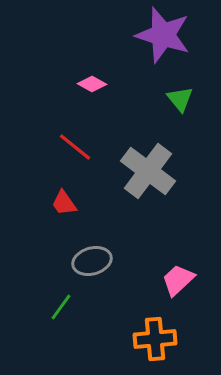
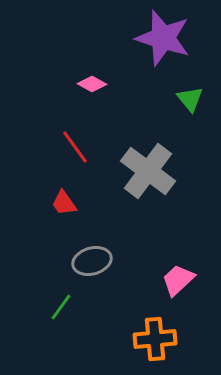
purple star: moved 3 px down
green triangle: moved 10 px right
red line: rotated 15 degrees clockwise
